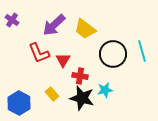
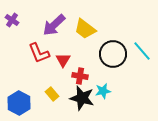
cyan line: rotated 25 degrees counterclockwise
cyan star: moved 2 px left, 1 px down
